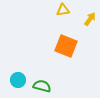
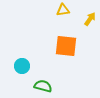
orange square: rotated 15 degrees counterclockwise
cyan circle: moved 4 px right, 14 px up
green semicircle: moved 1 px right
